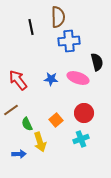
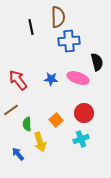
green semicircle: rotated 24 degrees clockwise
blue arrow: moved 1 px left; rotated 128 degrees counterclockwise
